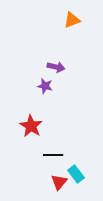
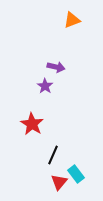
purple star: rotated 21 degrees clockwise
red star: moved 1 px right, 2 px up
black line: rotated 66 degrees counterclockwise
